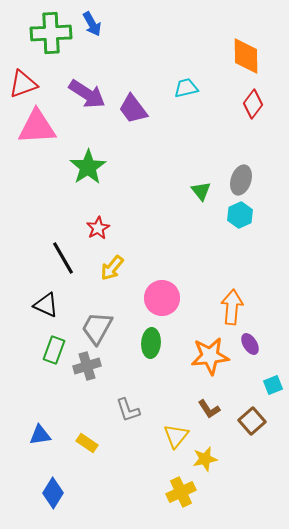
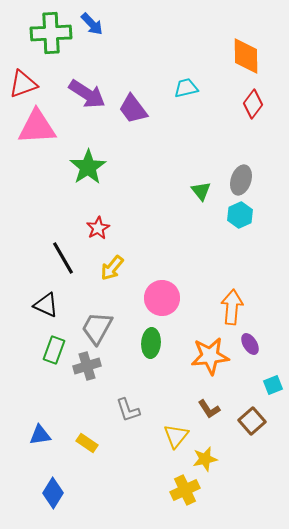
blue arrow: rotated 15 degrees counterclockwise
yellow cross: moved 4 px right, 2 px up
